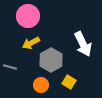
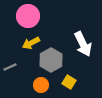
gray line: rotated 40 degrees counterclockwise
